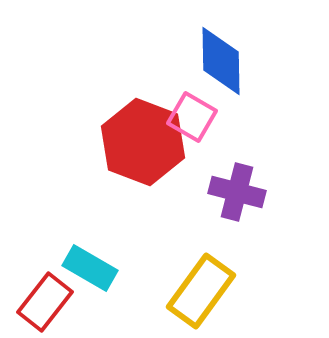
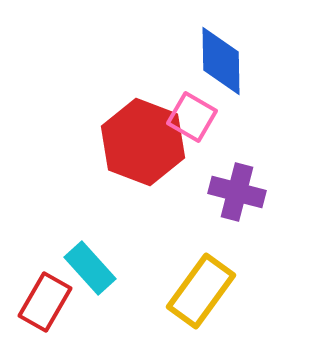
cyan rectangle: rotated 18 degrees clockwise
red rectangle: rotated 8 degrees counterclockwise
